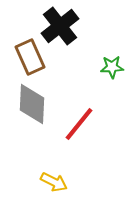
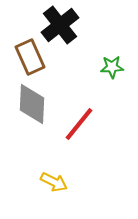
black cross: moved 1 px up
